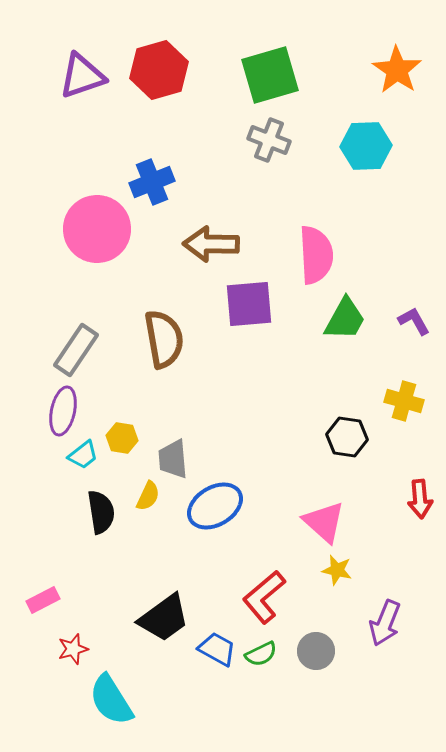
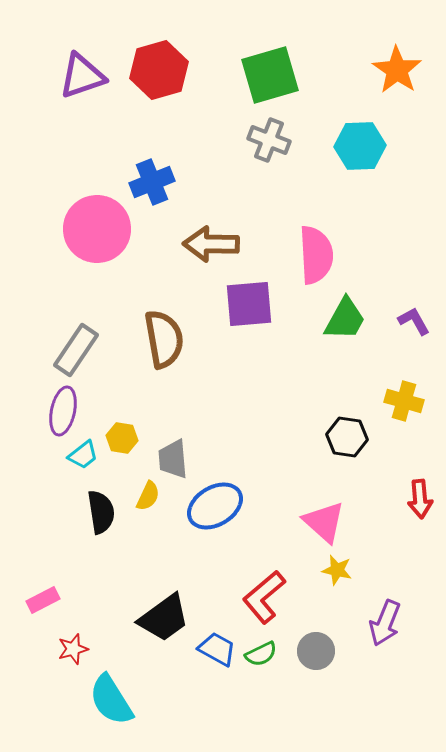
cyan hexagon: moved 6 px left
